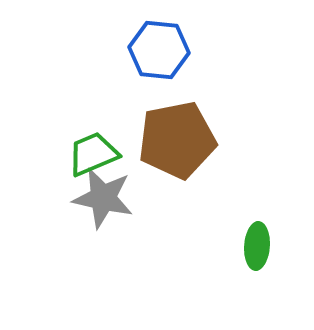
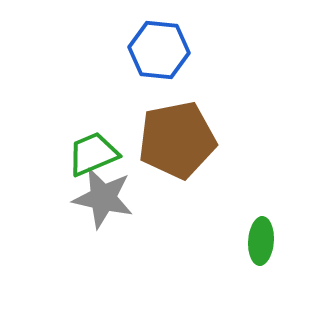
green ellipse: moved 4 px right, 5 px up
